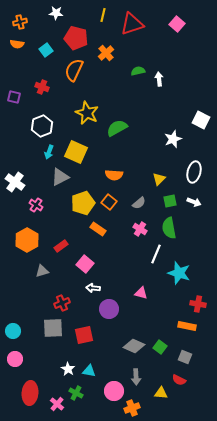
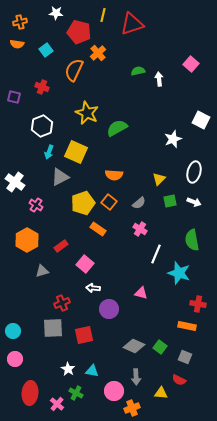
pink square at (177, 24): moved 14 px right, 40 px down
red pentagon at (76, 38): moved 3 px right, 6 px up
orange cross at (106, 53): moved 8 px left
green semicircle at (169, 228): moved 23 px right, 12 px down
cyan triangle at (89, 371): moved 3 px right
